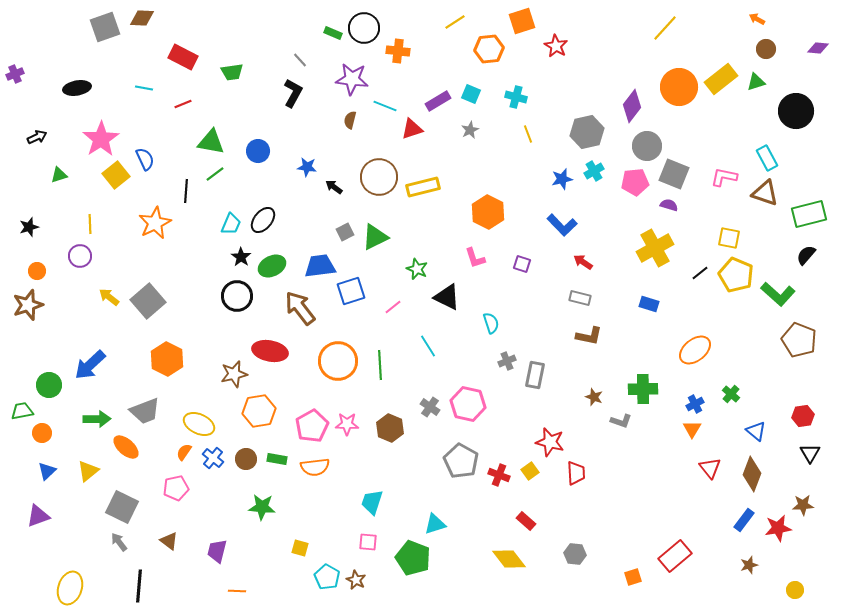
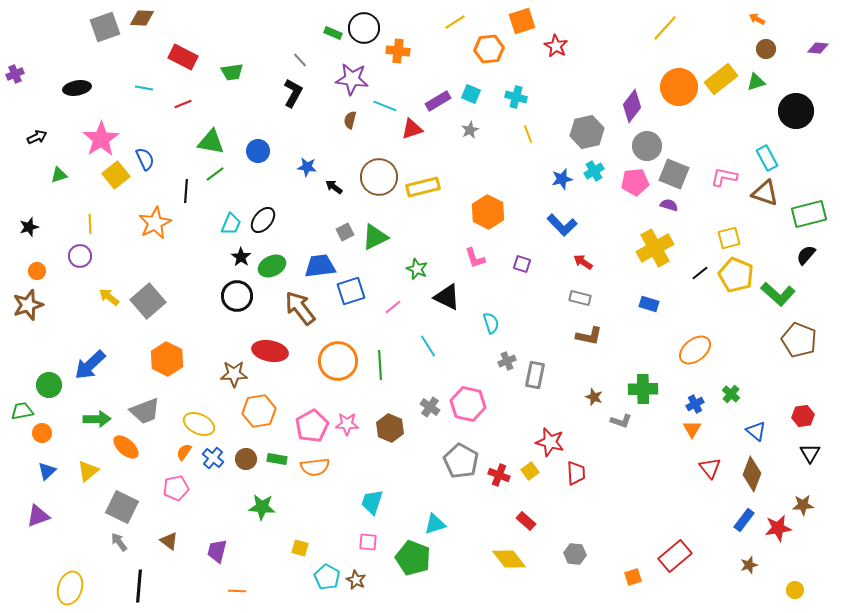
yellow square at (729, 238): rotated 25 degrees counterclockwise
brown star at (234, 374): rotated 12 degrees clockwise
